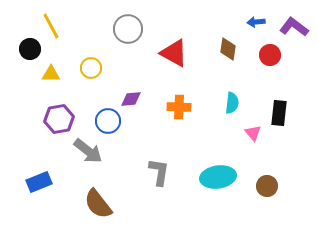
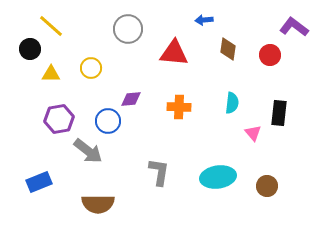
blue arrow: moved 52 px left, 2 px up
yellow line: rotated 20 degrees counterclockwise
red triangle: rotated 24 degrees counterclockwise
brown semicircle: rotated 52 degrees counterclockwise
